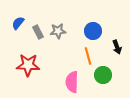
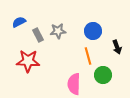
blue semicircle: moved 1 px right, 1 px up; rotated 24 degrees clockwise
gray rectangle: moved 3 px down
red star: moved 4 px up
pink semicircle: moved 2 px right, 2 px down
